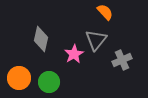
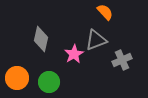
gray triangle: rotated 30 degrees clockwise
orange circle: moved 2 px left
